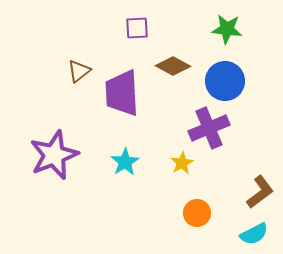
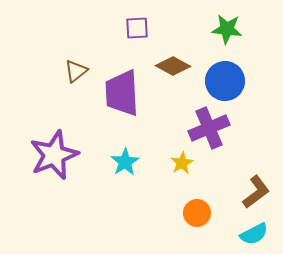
brown triangle: moved 3 px left
brown L-shape: moved 4 px left
